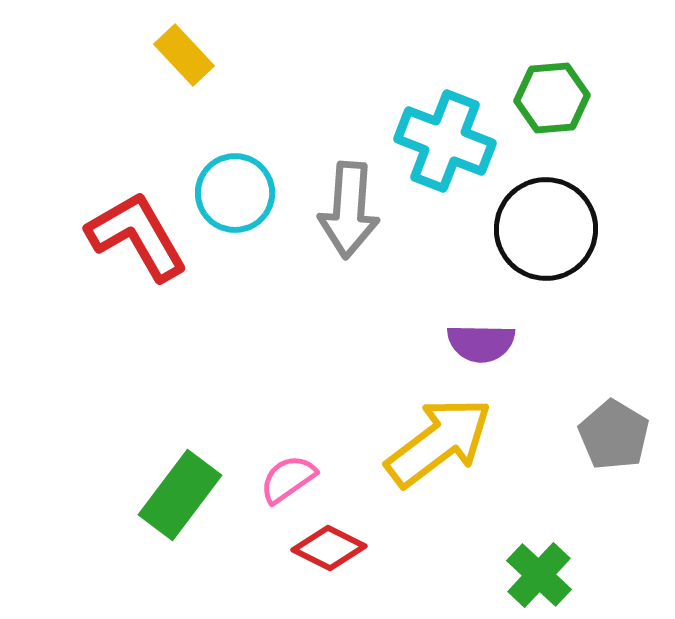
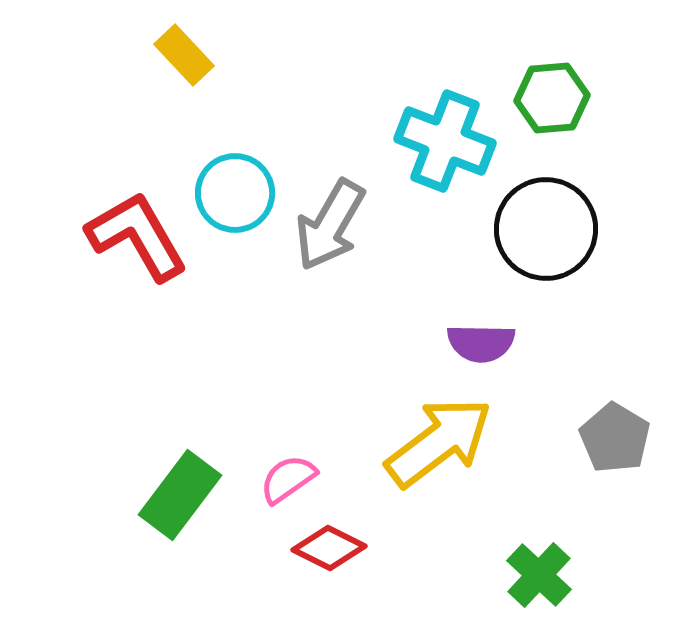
gray arrow: moved 19 px left, 15 px down; rotated 26 degrees clockwise
gray pentagon: moved 1 px right, 3 px down
